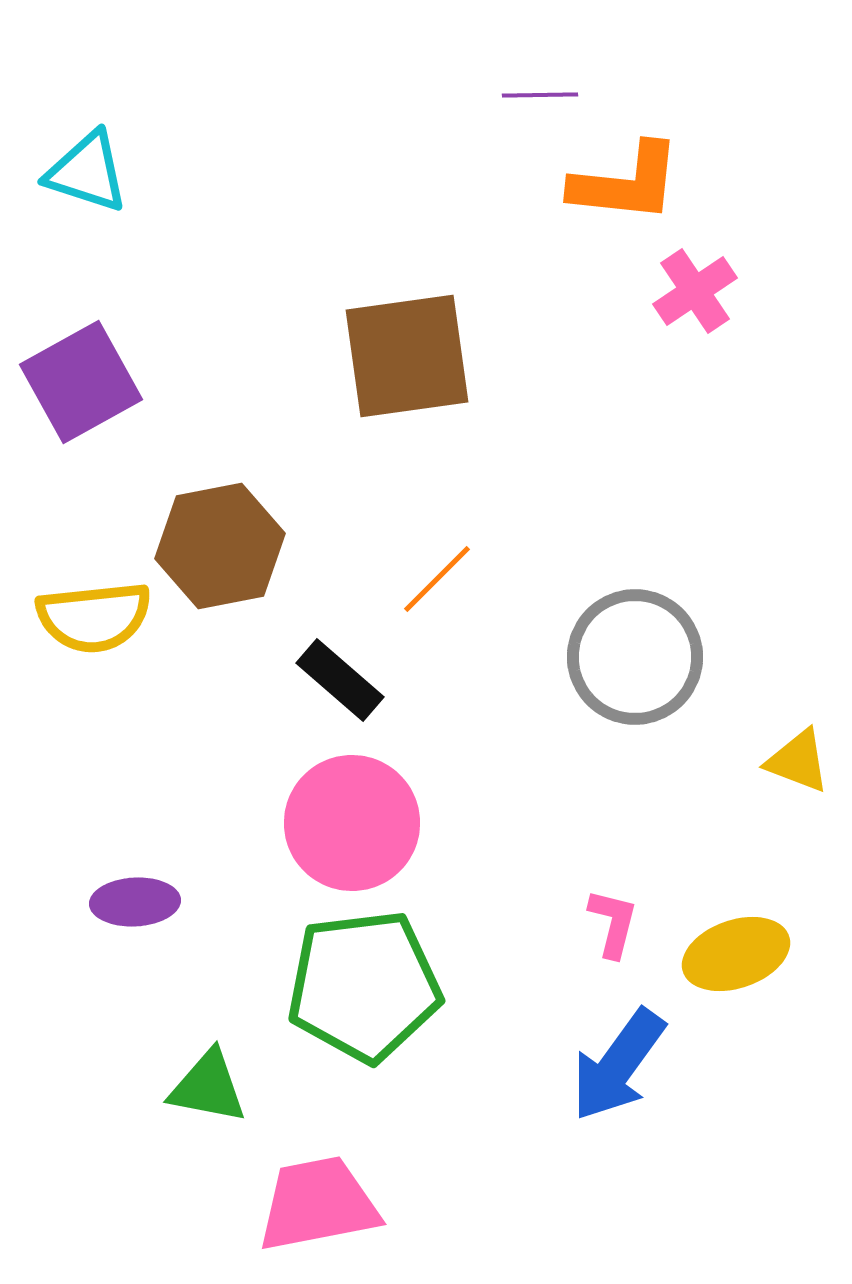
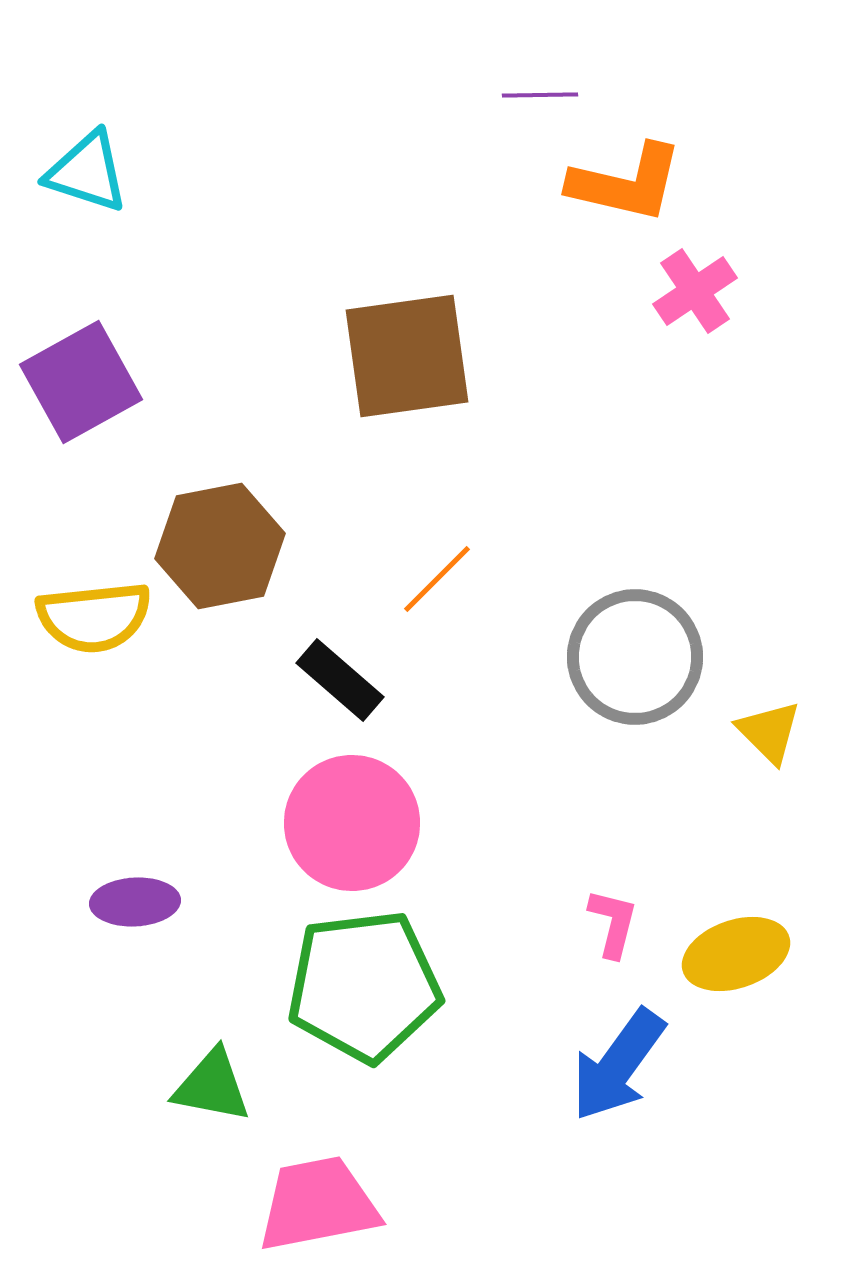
orange L-shape: rotated 7 degrees clockwise
yellow triangle: moved 29 px left, 29 px up; rotated 24 degrees clockwise
green triangle: moved 4 px right, 1 px up
